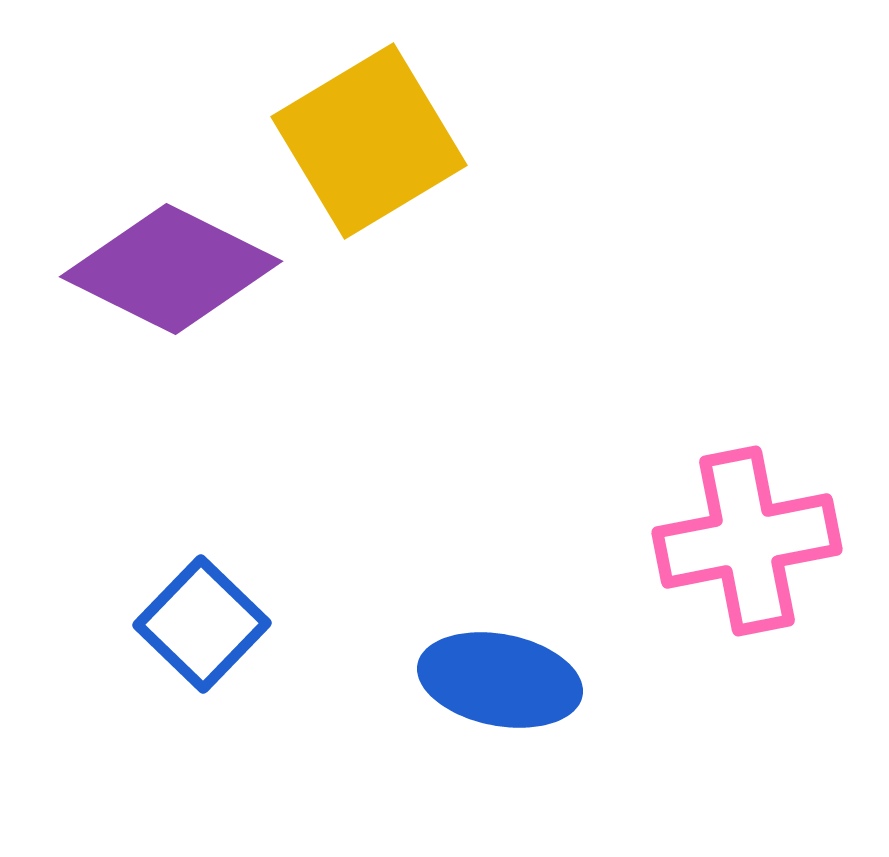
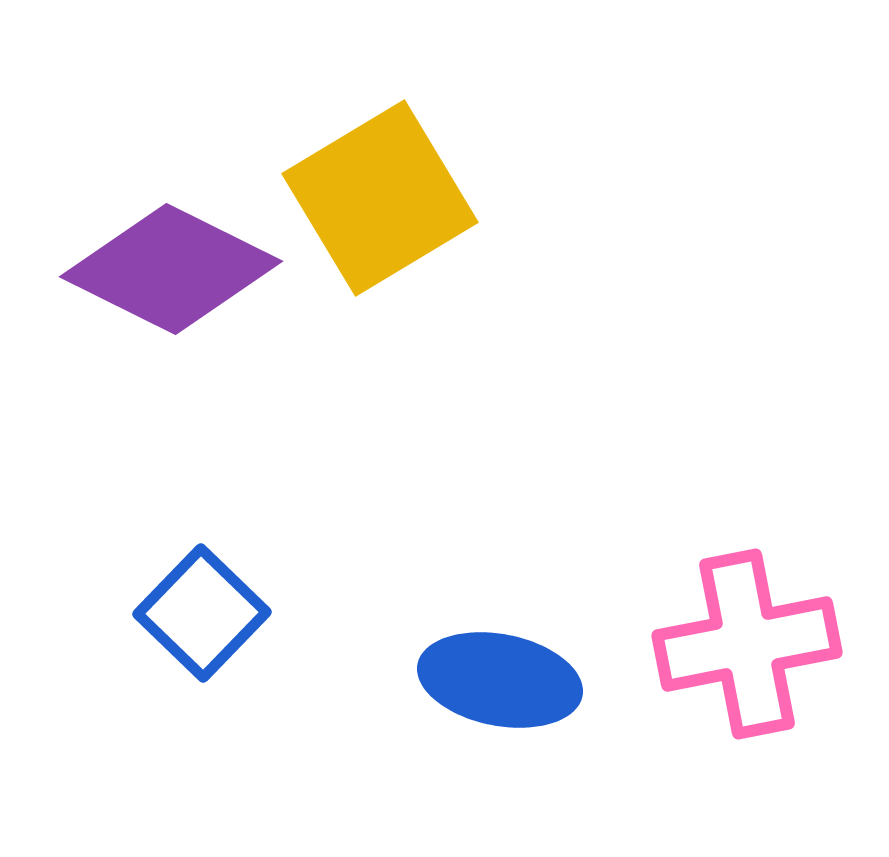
yellow square: moved 11 px right, 57 px down
pink cross: moved 103 px down
blue square: moved 11 px up
